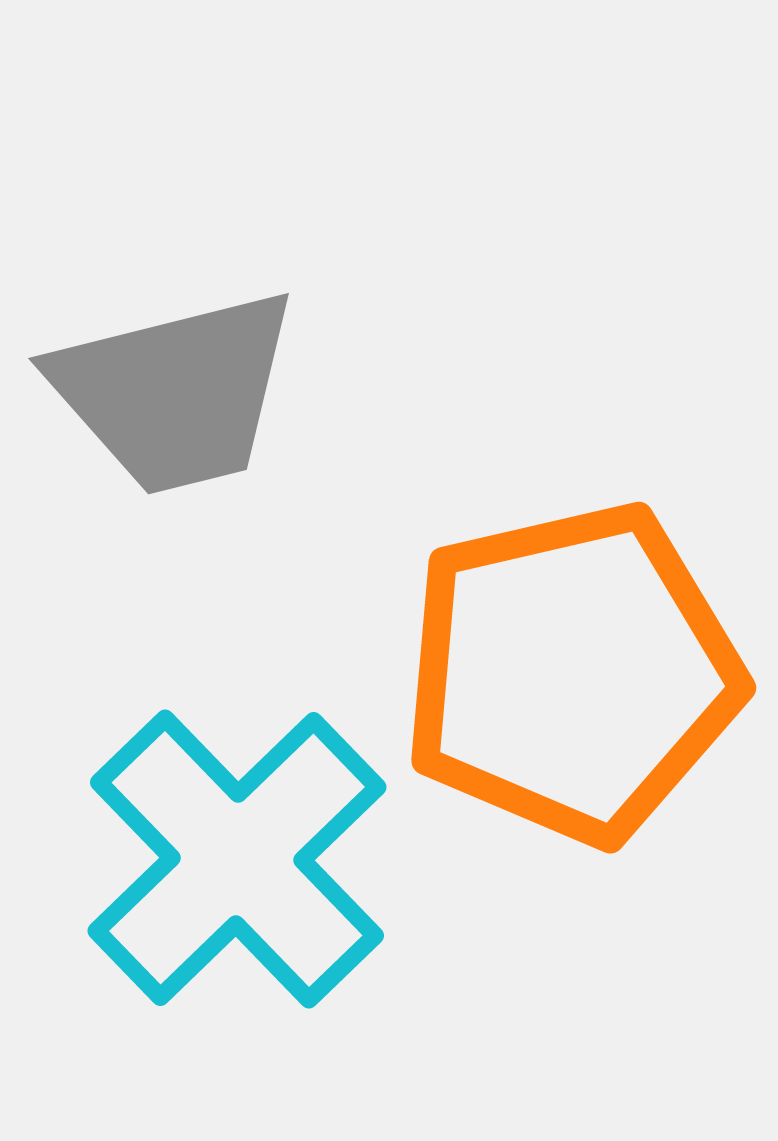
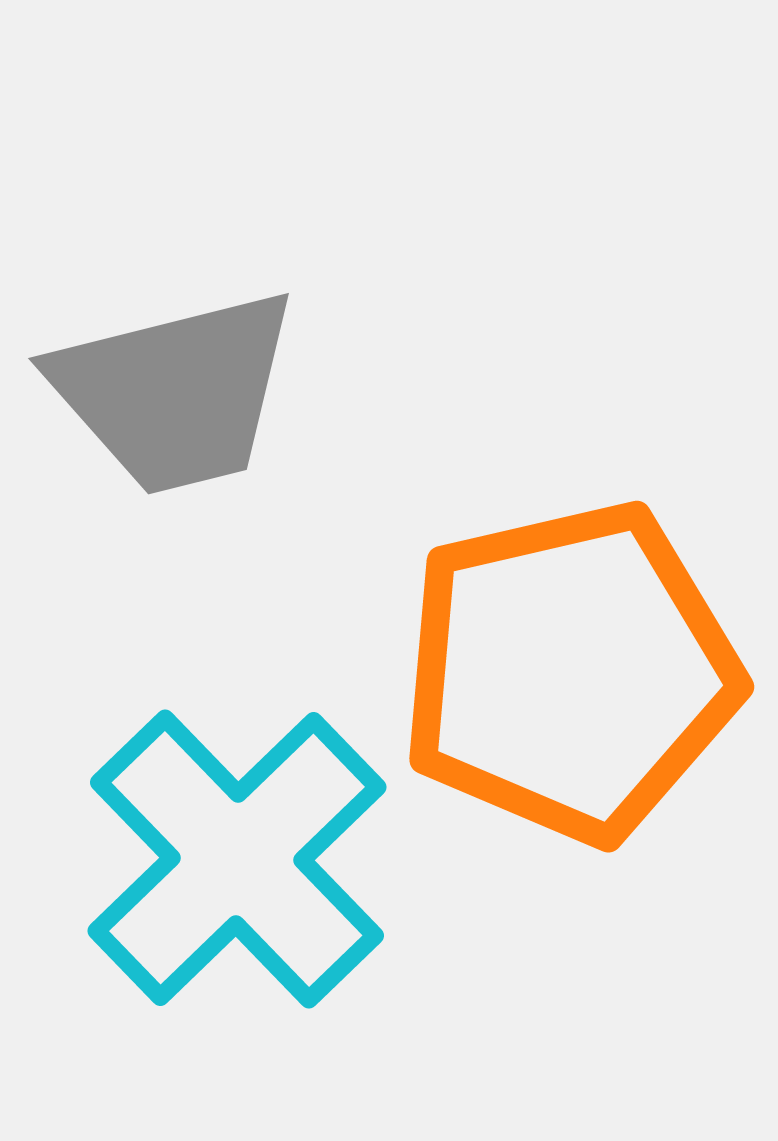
orange pentagon: moved 2 px left, 1 px up
